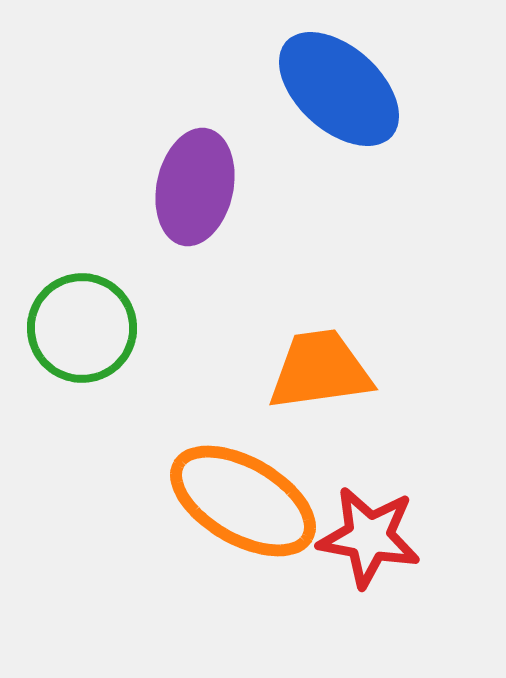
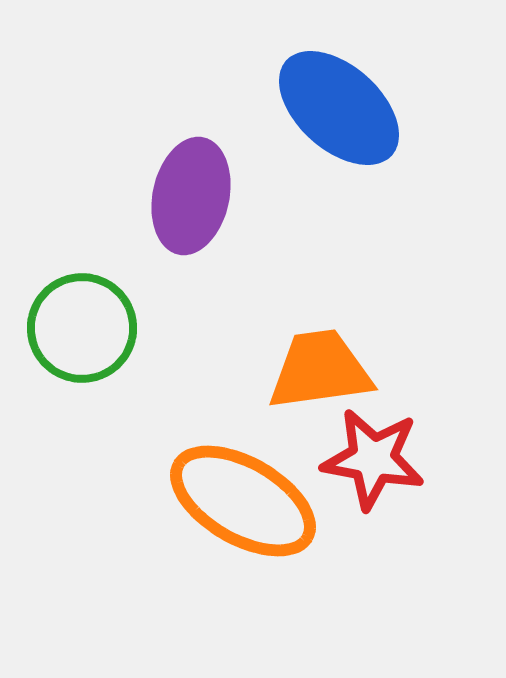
blue ellipse: moved 19 px down
purple ellipse: moved 4 px left, 9 px down
red star: moved 4 px right, 78 px up
